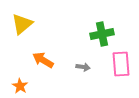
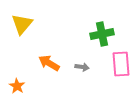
yellow triangle: rotated 10 degrees counterclockwise
orange arrow: moved 6 px right, 3 px down
gray arrow: moved 1 px left
orange star: moved 3 px left
